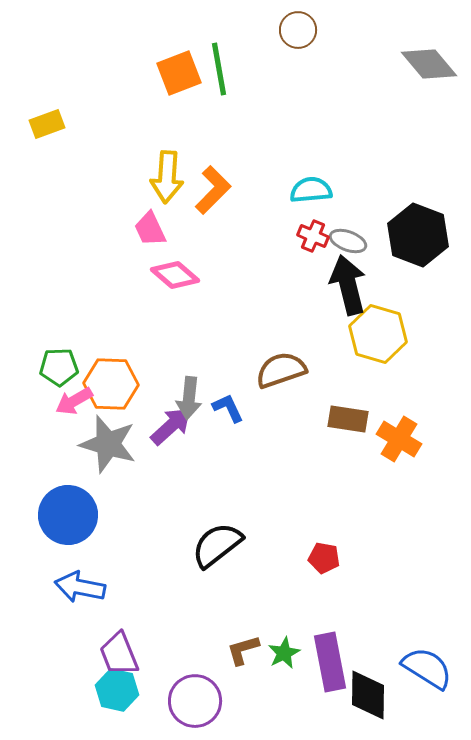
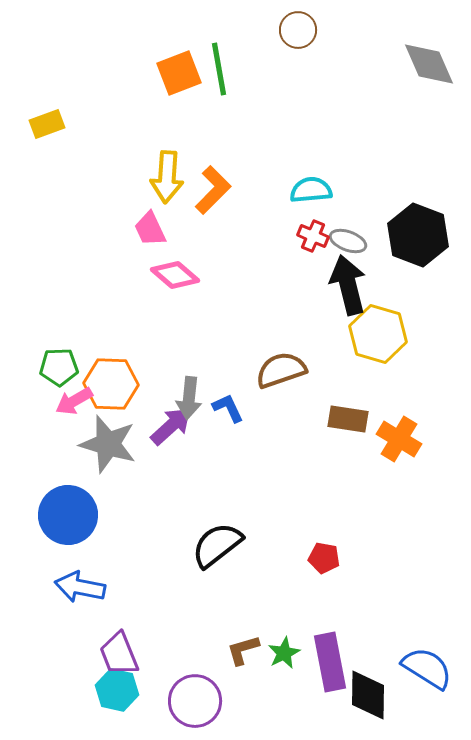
gray diamond: rotated 16 degrees clockwise
